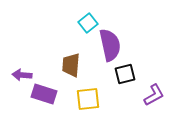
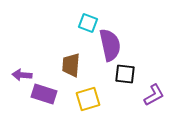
cyan square: rotated 30 degrees counterclockwise
black square: rotated 20 degrees clockwise
yellow square: rotated 10 degrees counterclockwise
